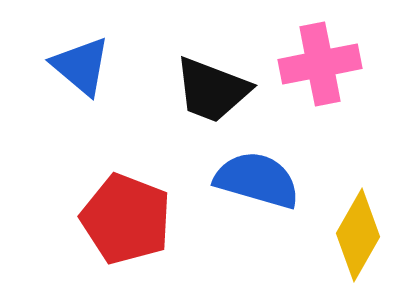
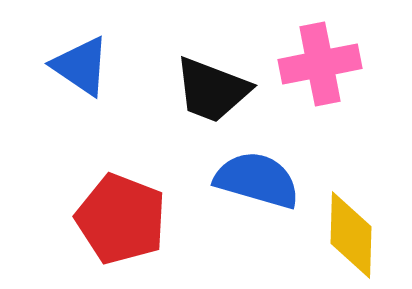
blue triangle: rotated 6 degrees counterclockwise
red pentagon: moved 5 px left
yellow diamond: moved 7 px left; rotated 28 degrees counterclockwise
